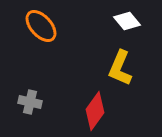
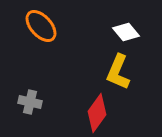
white diamond: moved 1 px left, 11 px down
yellow L-shape: moved 2 px left, 4 px down
red diamond: moved 2 px right, 2 px down
